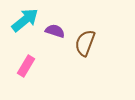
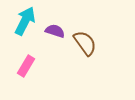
cyan arrow: moved 1 px down; rotated 24 degrees counterclockwise
brown semicircle: rotated 124 degrees clockwise
